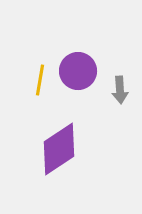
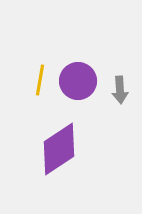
purple circle: moved 10 px down
